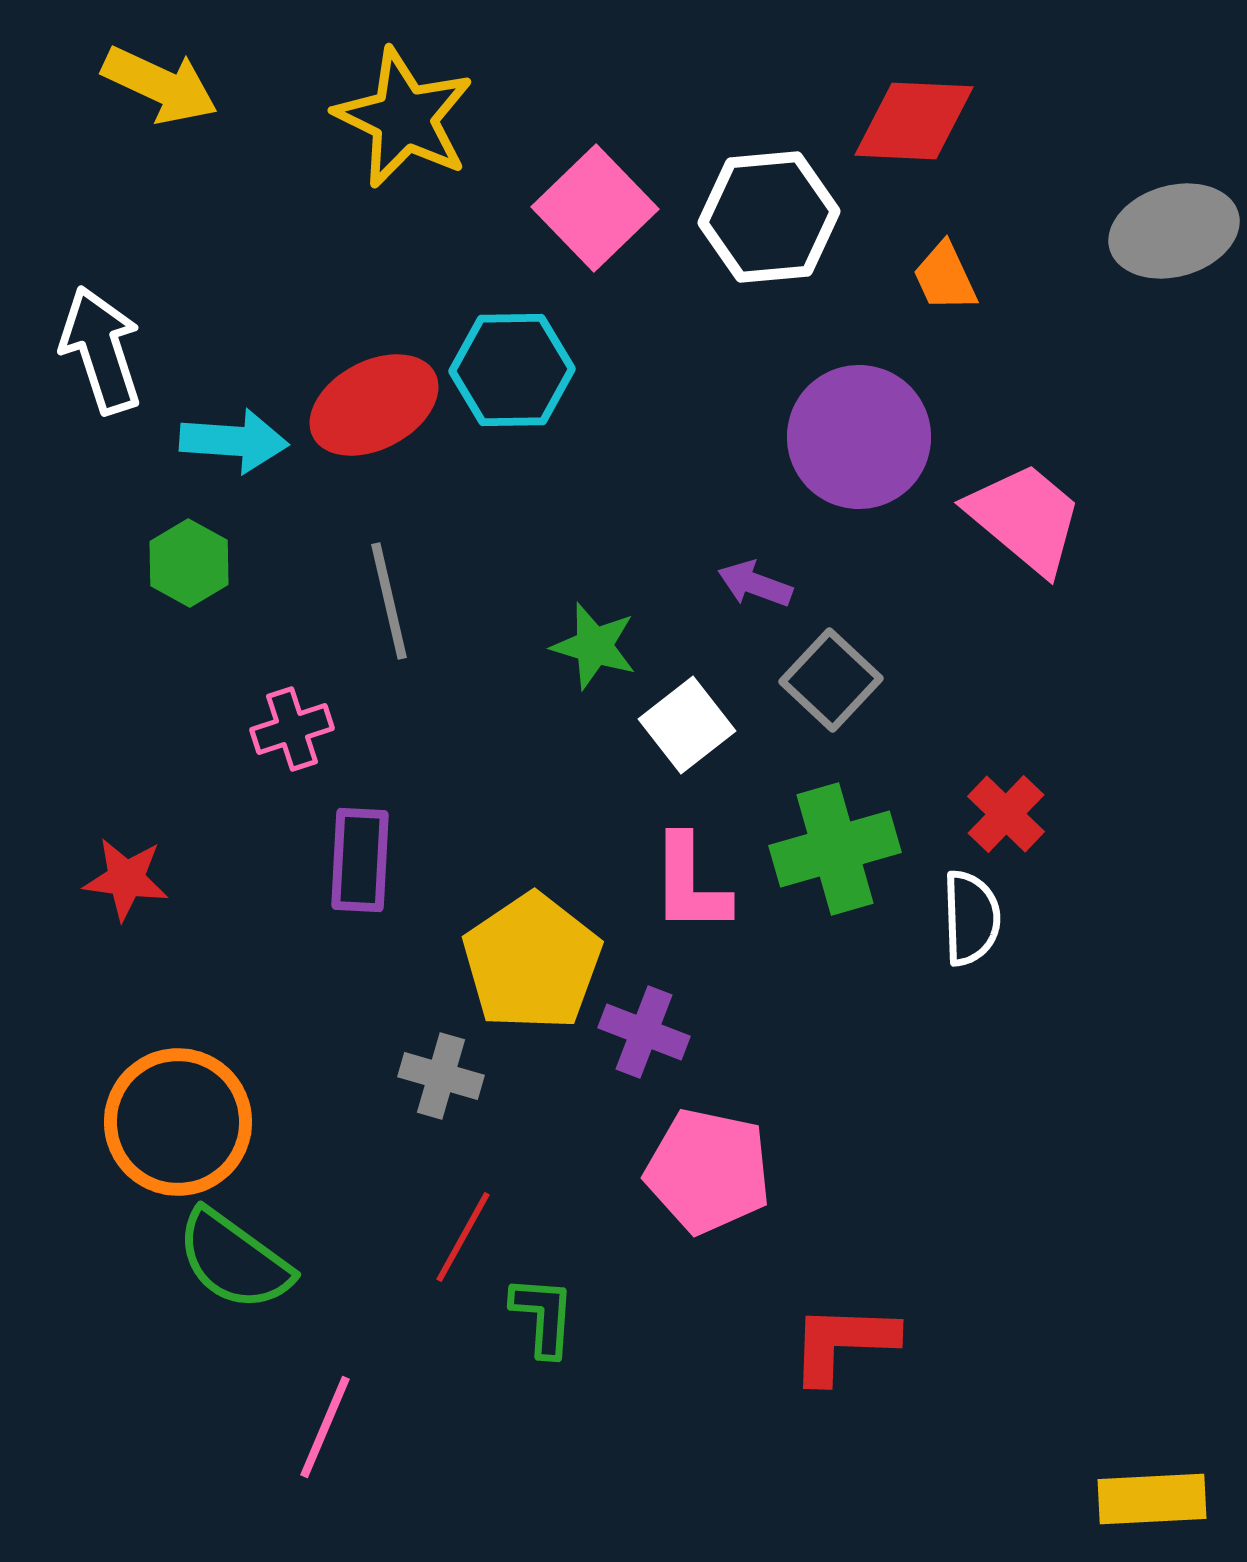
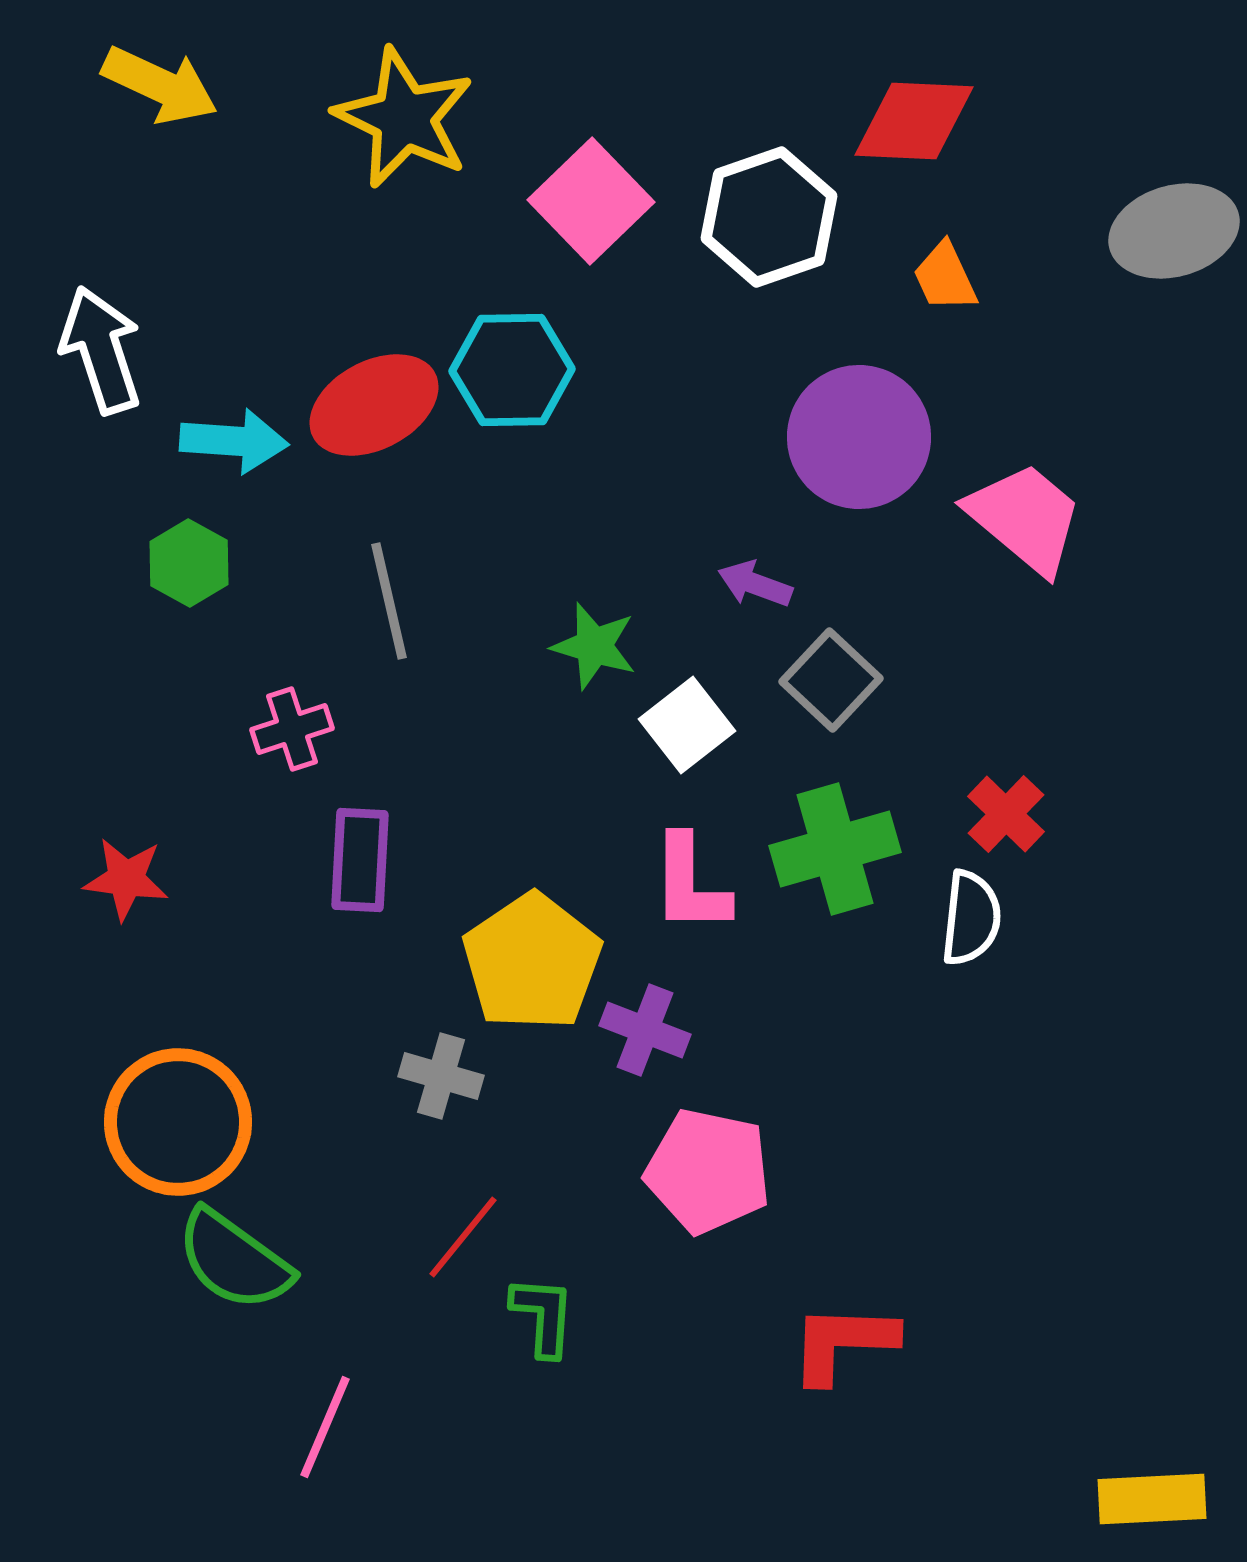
pink square: moved 4 px left, 7 px up
white hexagon: rotated 14 degrees counterclockwise
white semicircle: rotated 8 degrees clockwise
purple cross: moved 1 px right, 2 px up
red line: rotated 10 degrees clockwise
